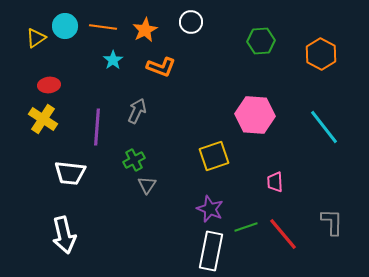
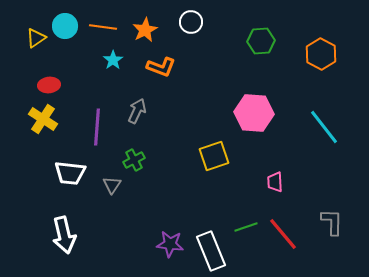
pink hexagon: moved 1 px left, 2 px up
gray triangle: moved 35 px left
purple star: moved 40 px left, 35 px down; rotated 16 degrees counterclockwise
white rectangle: rotated 33 degrees counterclockwise
